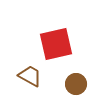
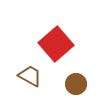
red square: rotated 28 degrees counterclockwise
